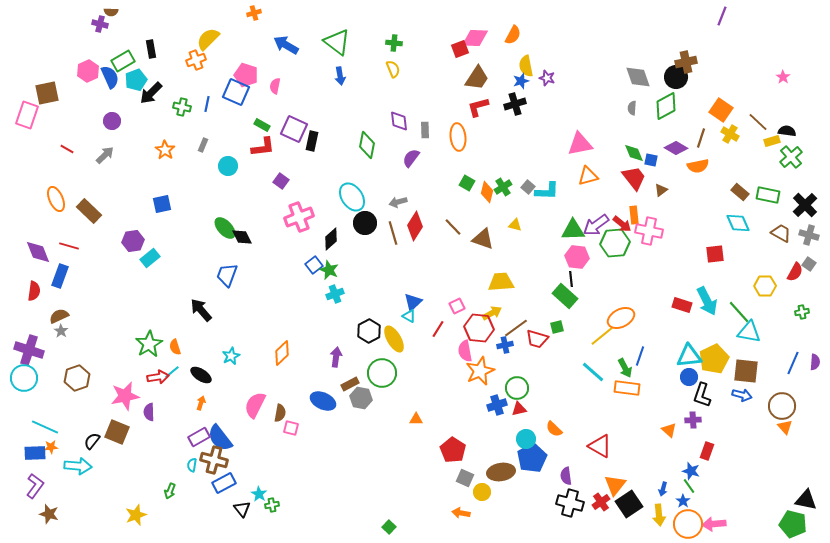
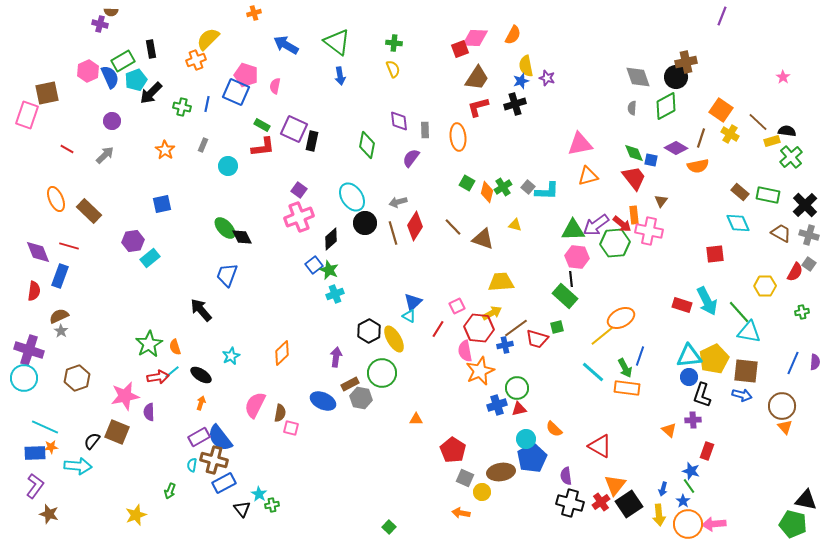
purple square at (281, 181): moved 18 px right, 9 px down
brown triangle at (661, 190): moved 11 px down; rotated 16 degrees counterclockwise
